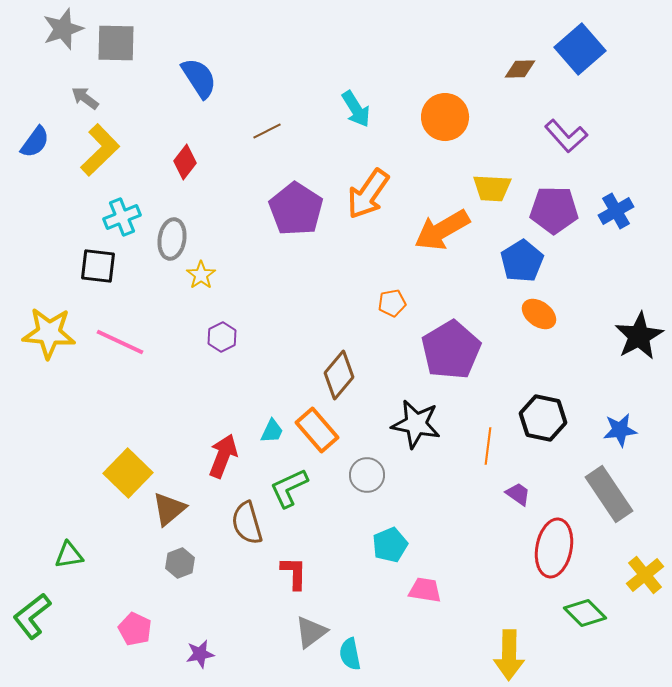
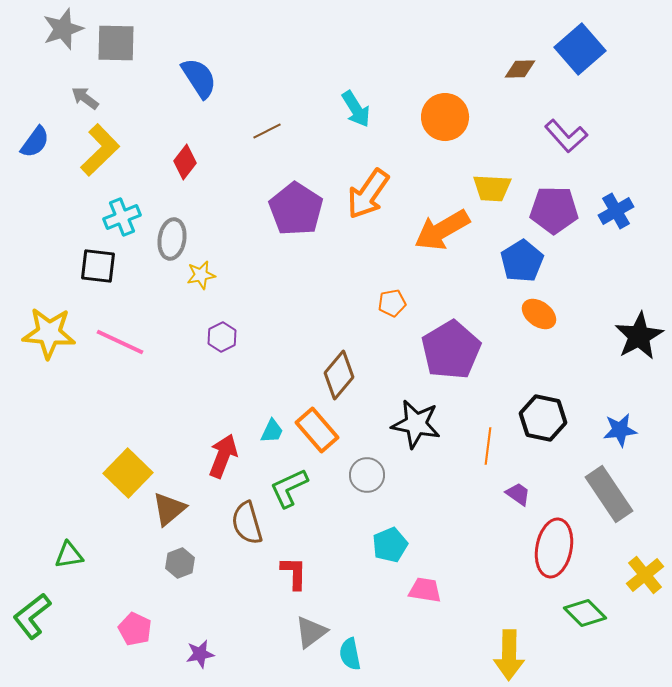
yellow star at (201, 275): rotated 24 degrees clockwise
